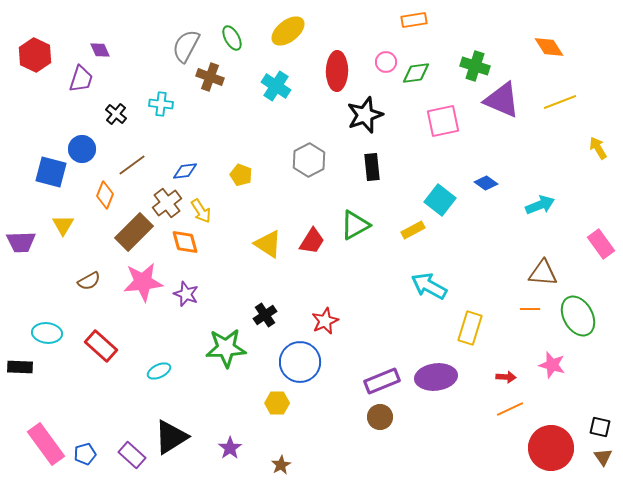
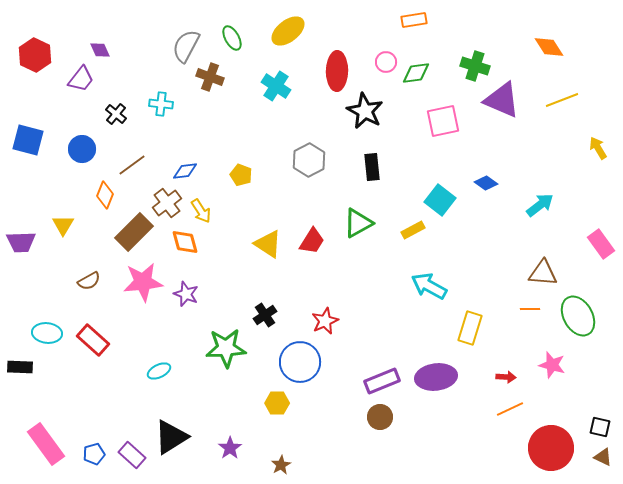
purple trapezoid at (81, 79): rotated 20 degrees clockwise
yellow line at (560, 102): moved 2 px right, 2 px up
black star at (365, 115): moved 4 px up; rotated 24 degrees counterclockwise
blue square at (51, 172): moved 23 px left, 32 px up
cyan arrow at (540, 205): rotated 16 degrees counterclockwise
green triangle at (355, 225): moved 3 px right, 2 px up
red rectangle at (101, 346): moved 8 px left, 6 px up
blue pentagon at (85, 454): moved 9 px right
brown triangle at (603, 457): rotated 30 degrees counterclockwise
